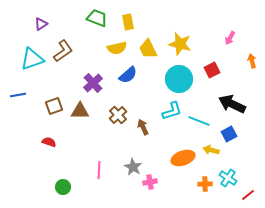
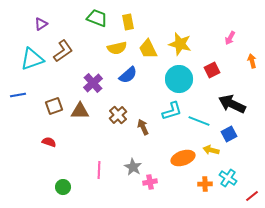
red line: moved 4 px right, 1 px down
